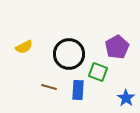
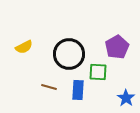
green square: rotated 18 degrees counterclockwise
